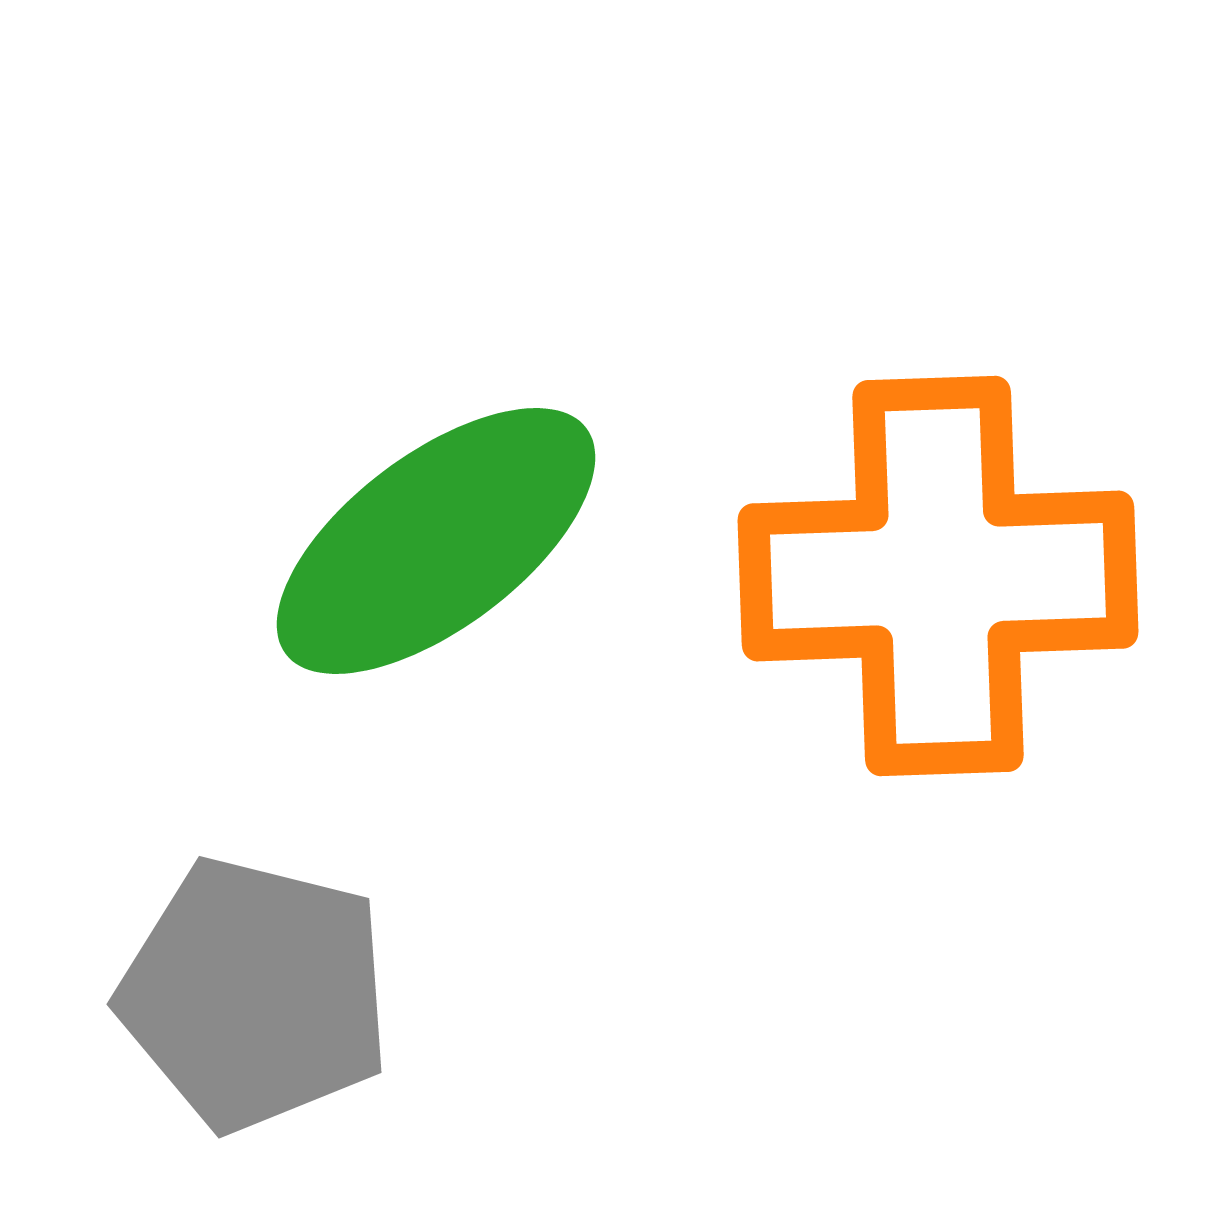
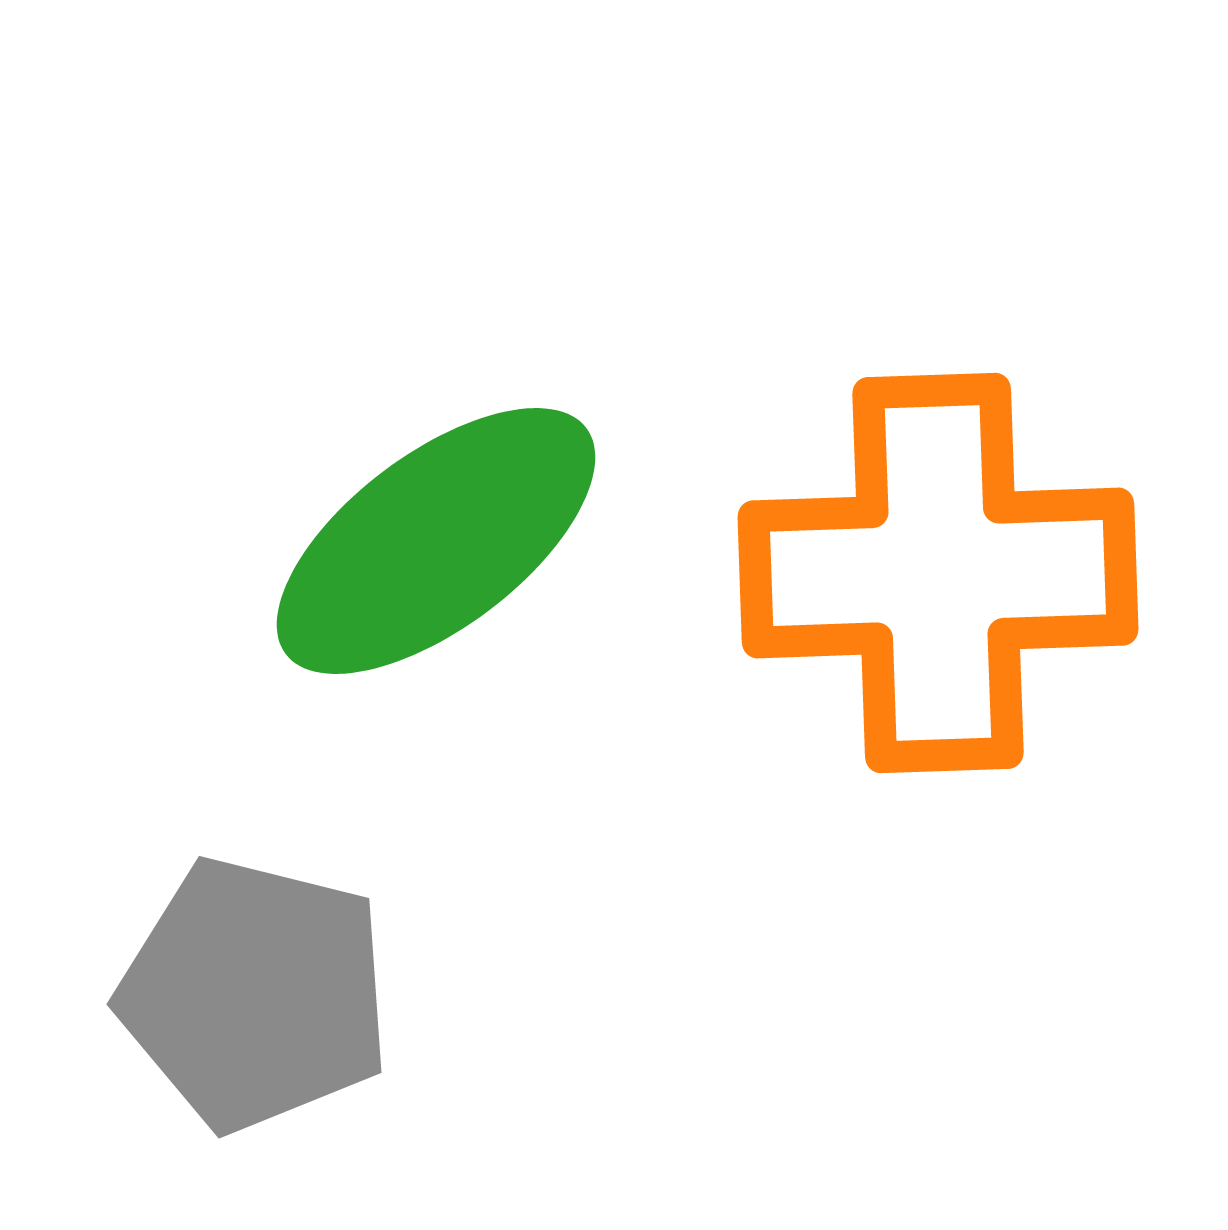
orange cross: moved 3 px up
